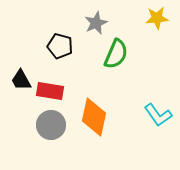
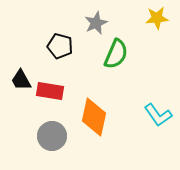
gray circle: moved 1 px right, 11 px down
